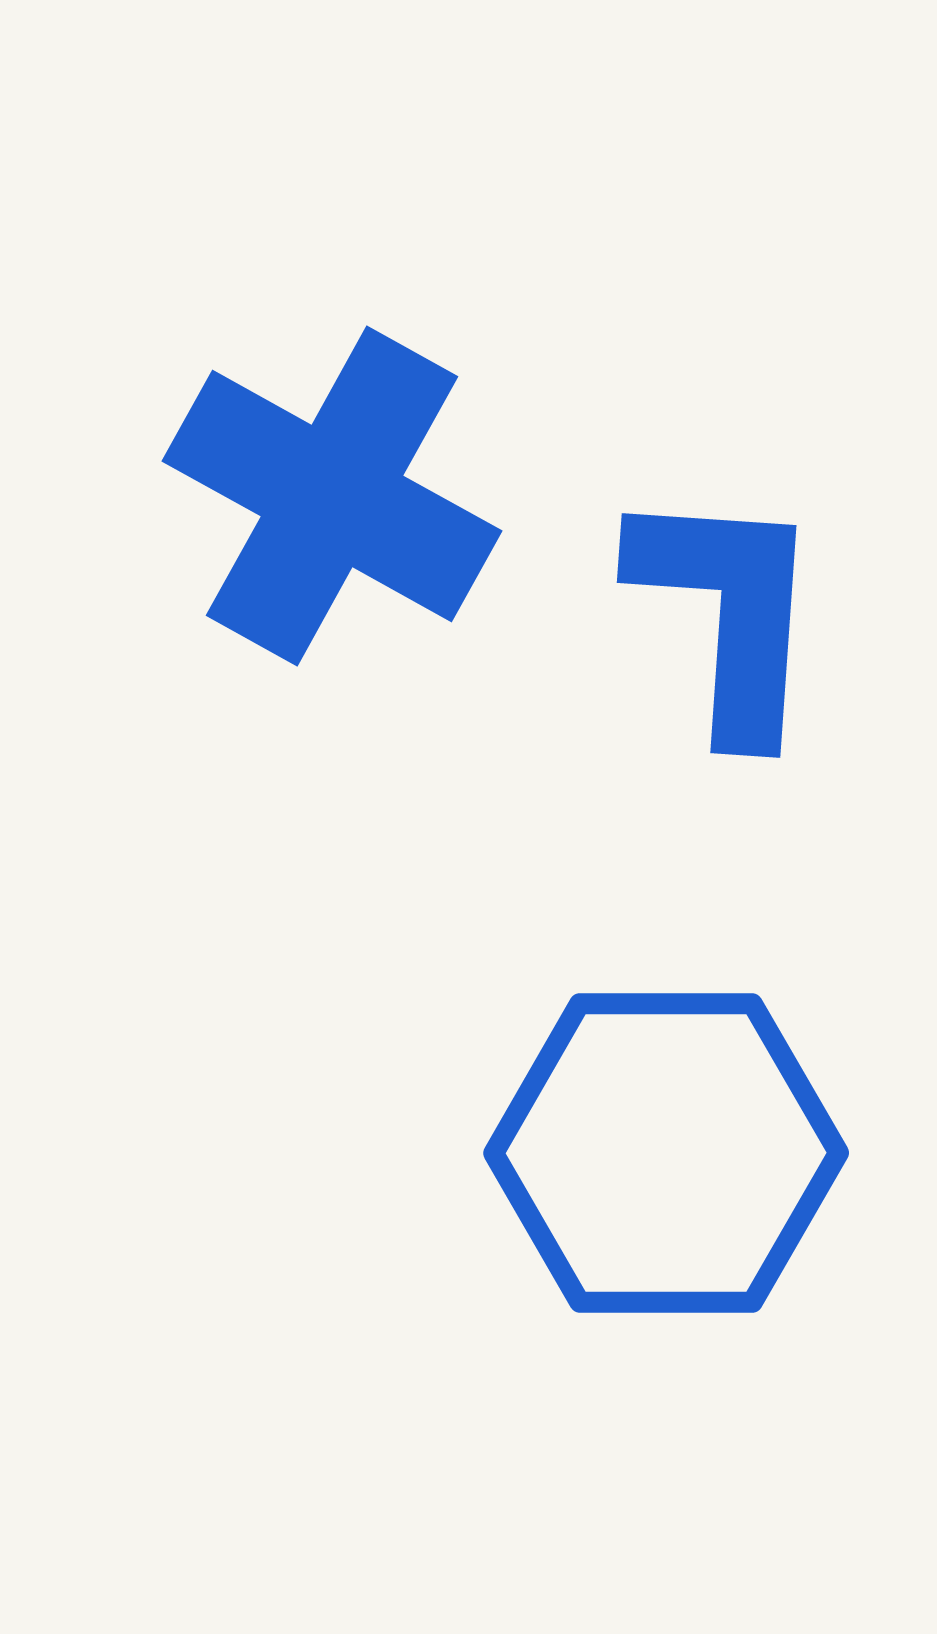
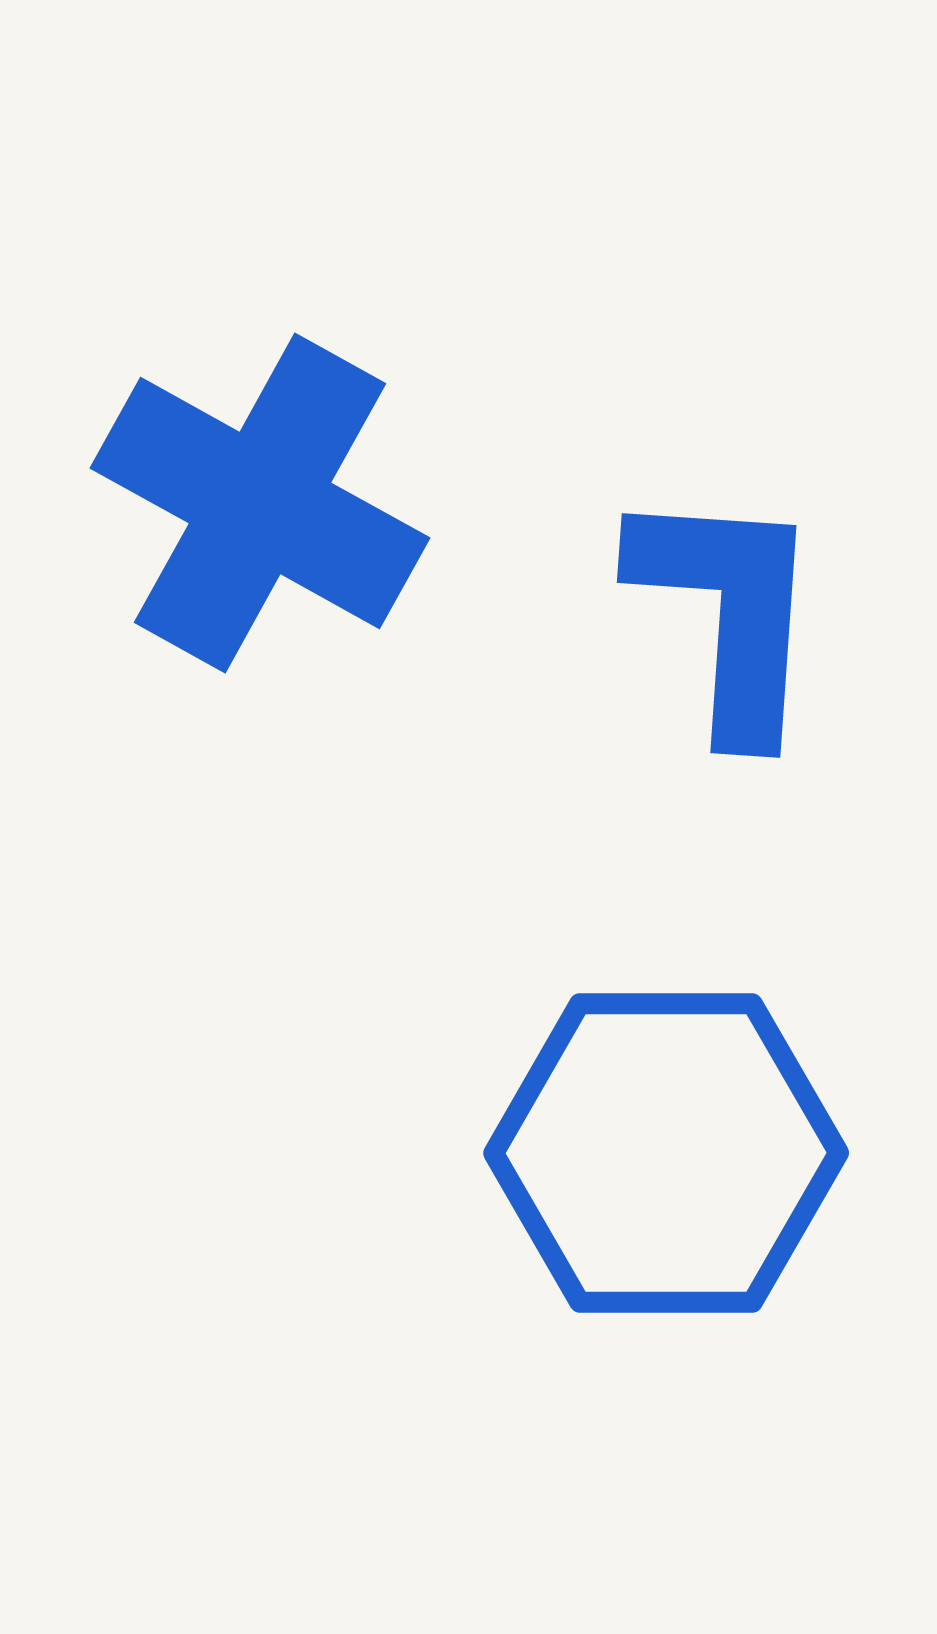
blue cross: moved 72 px left, 7 px down
